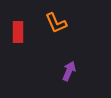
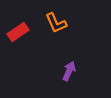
red rectangle: rotated 55 degrees clockwise
